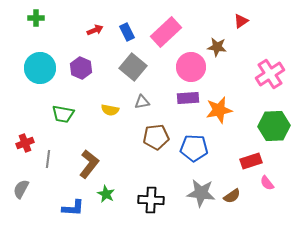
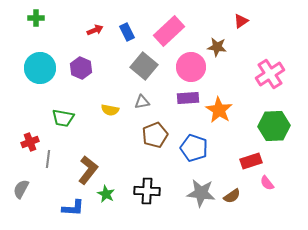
pink rectangle: moved 3 px right, 1 px up
gray square: moved 11 px right, 1 px up
orange star: rotated 28 degrees counterclockwise
green trapezoid: moved 4 px down
brown pentagon: moved 1 px left, 2 px up; rotated 15 degrees counterclockwise
red cross: moved 5 px right, 1 px up
blue pentagon: rotated 16 degrees clockwise
brown L-shape: moved 1 px left, 6 px down
black cross: moved 4 px left, 9 px up
